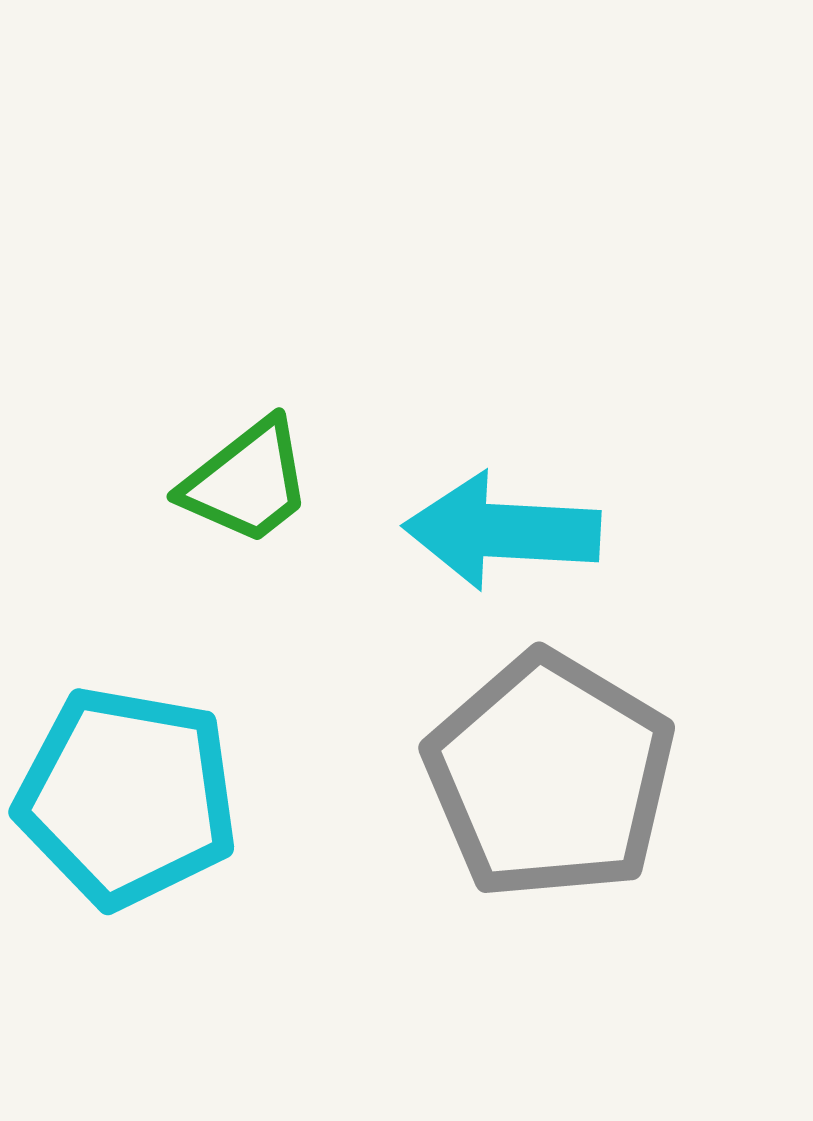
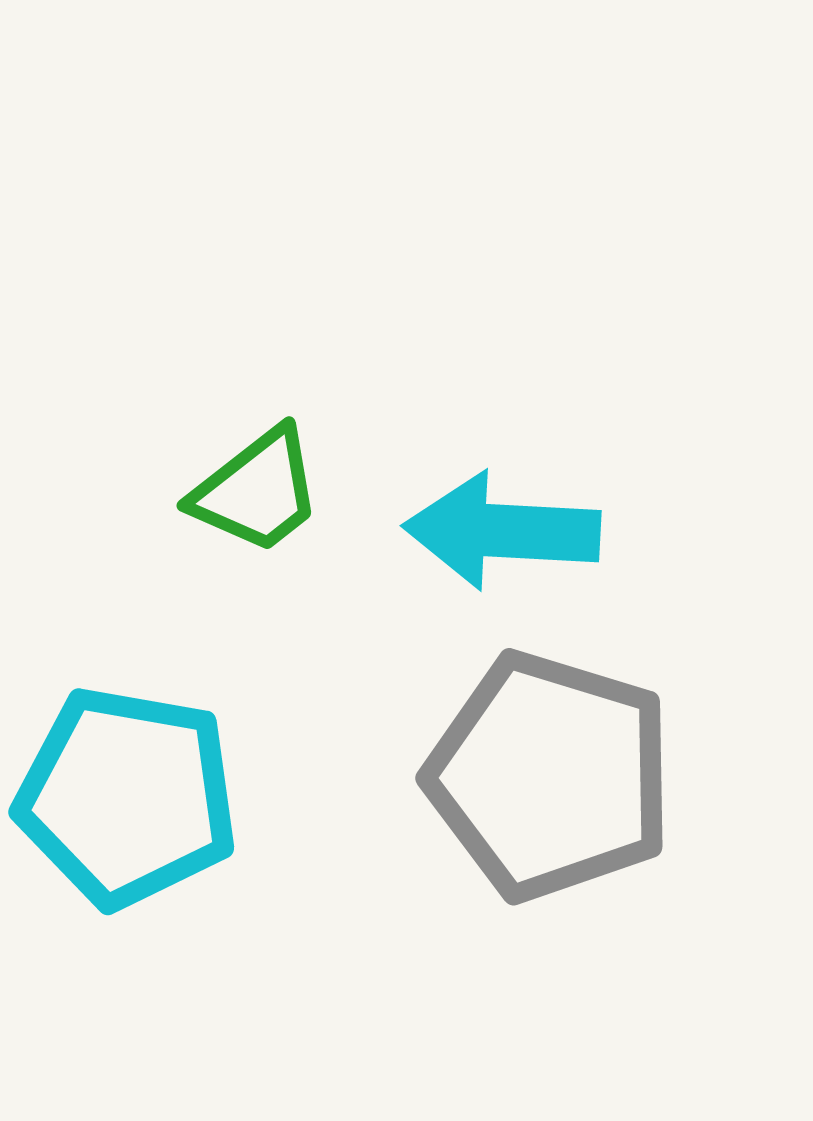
green trapezoid: moved 10 px right, 9 px down
gray pentagon: rotated 14 degrees counterclockwise
